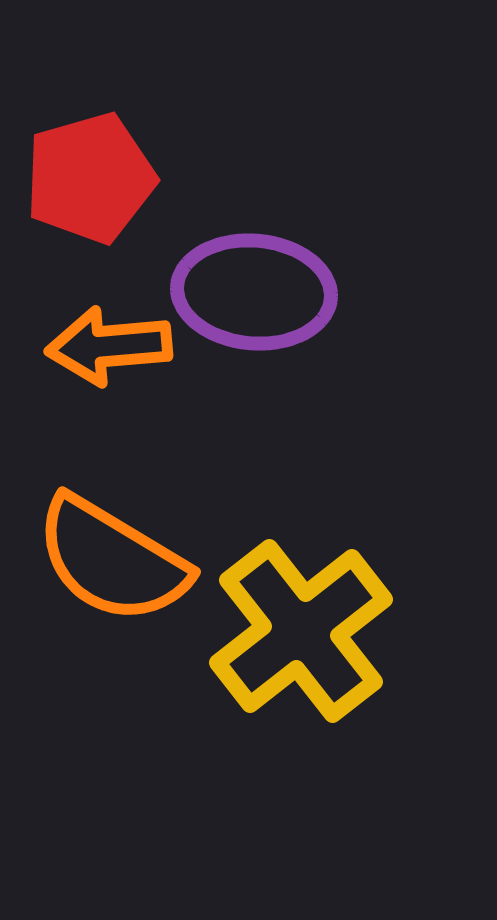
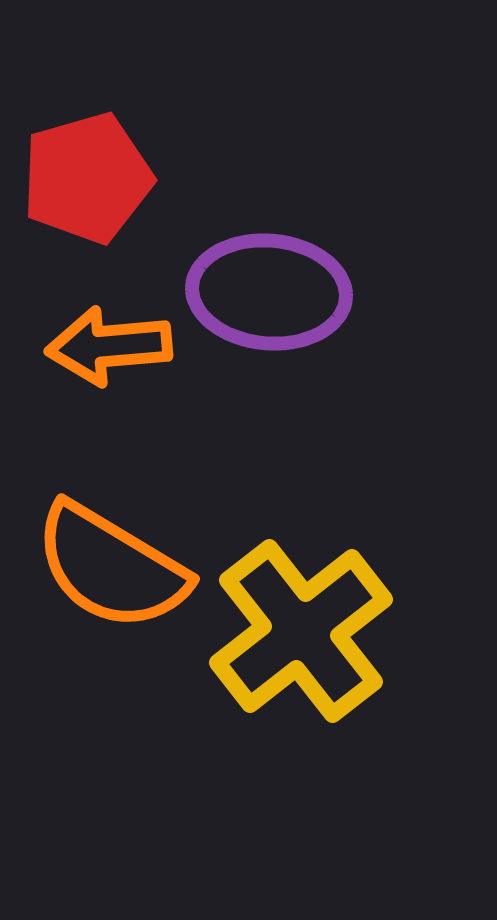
red pentagon: moved 3 px left
purple ellipse: moved 15 px right
orange semicircle: moved 1 px left, 7 px down
